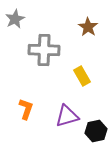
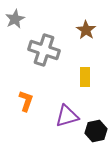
brown star: moved 2 px left, 3 px down
gray cross: rotated 16 degrees clockwise
yellow rectangle: moved 3 px right, 1 px down; rotated 30 degrees clockwise
orange L-shape: moved 8 px up
